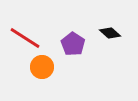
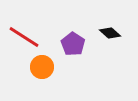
red line: moved 1 px left, 1 px up
